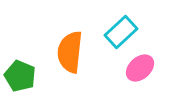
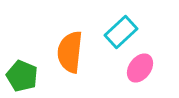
pink ellipse: rotated 12 degrees counterclockwise
green pentagon: moved 2 px right
